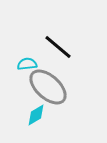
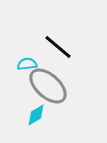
gray ellipse: moved 1 px up
